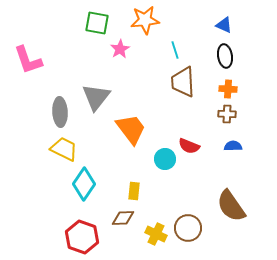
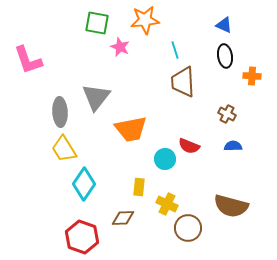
pink star: moved 2 px up; rotated 18 degrees counterclockwise
orange cross: moved 24 px right, 13 px up
brown cross: rotated 24 degrees clockwise
orange trapezoid: rotated 116 degrees clockwise
yellow trapezoid: rotated 148 degrees counterclockwise
yellow rectangle: moved 5 px right, 4 px up
brown semicircle: rotated 40 degrees counterclockwise
yellow cross: moved 11 px right, 30 px up
